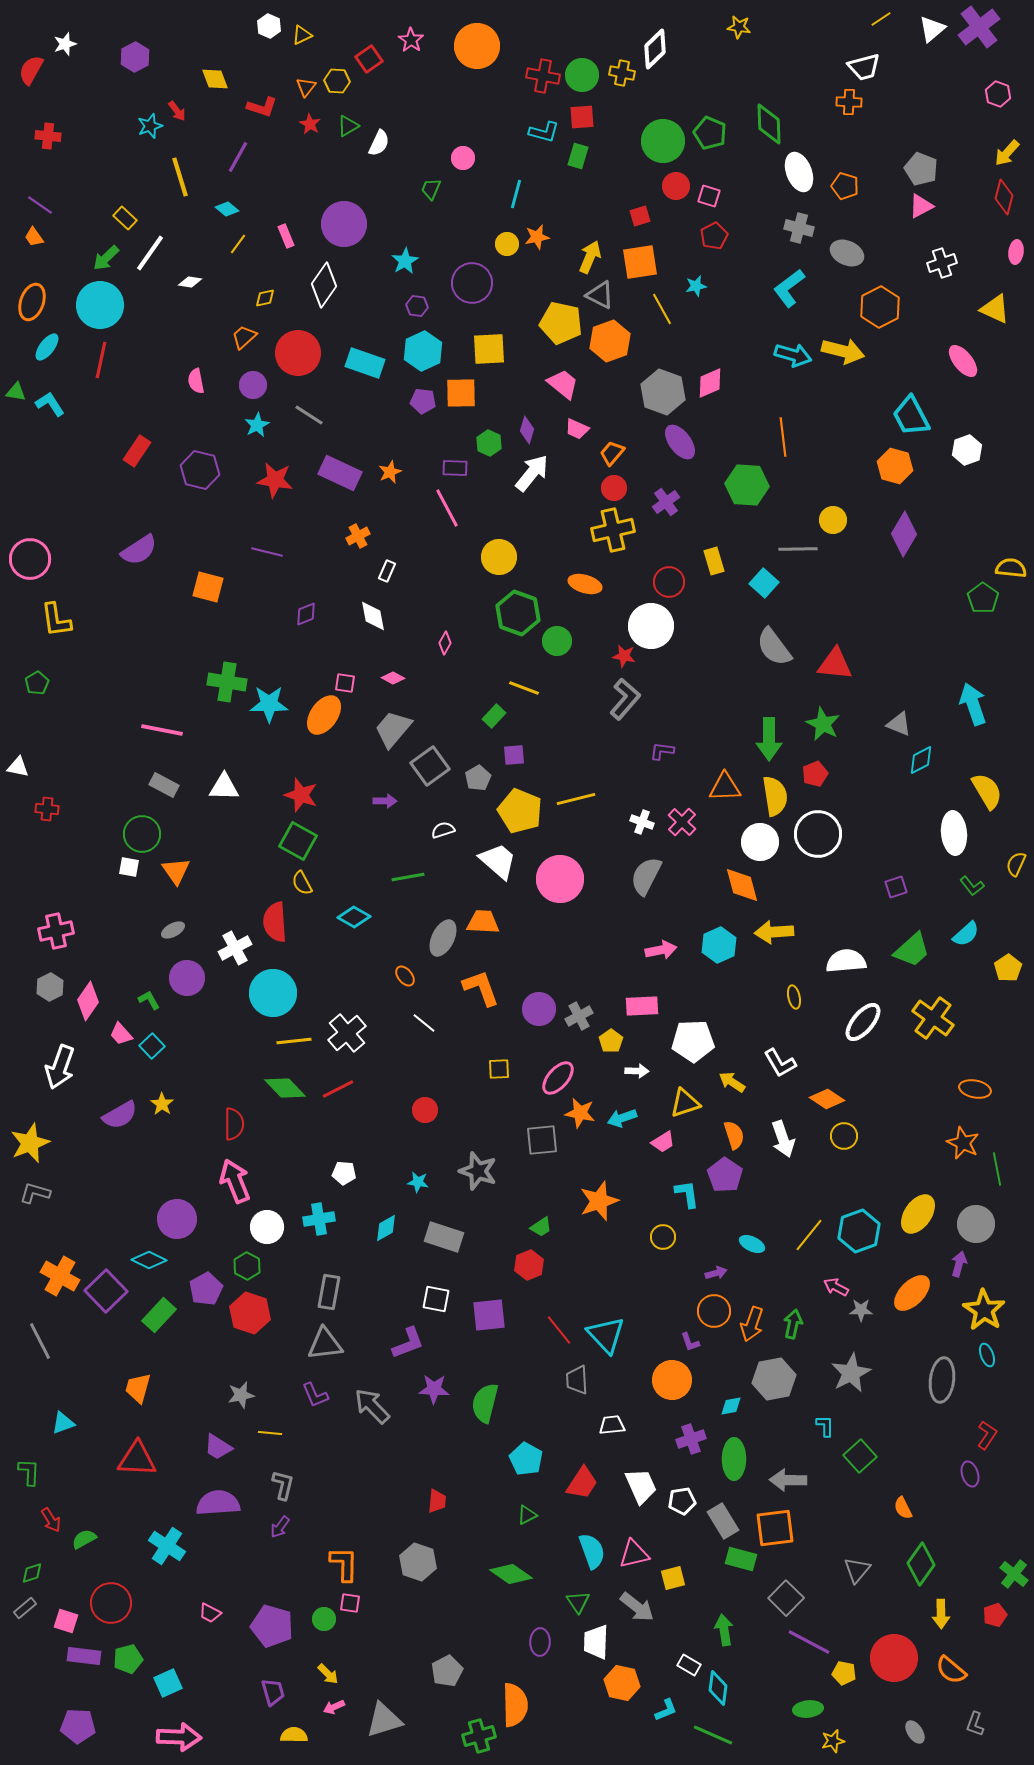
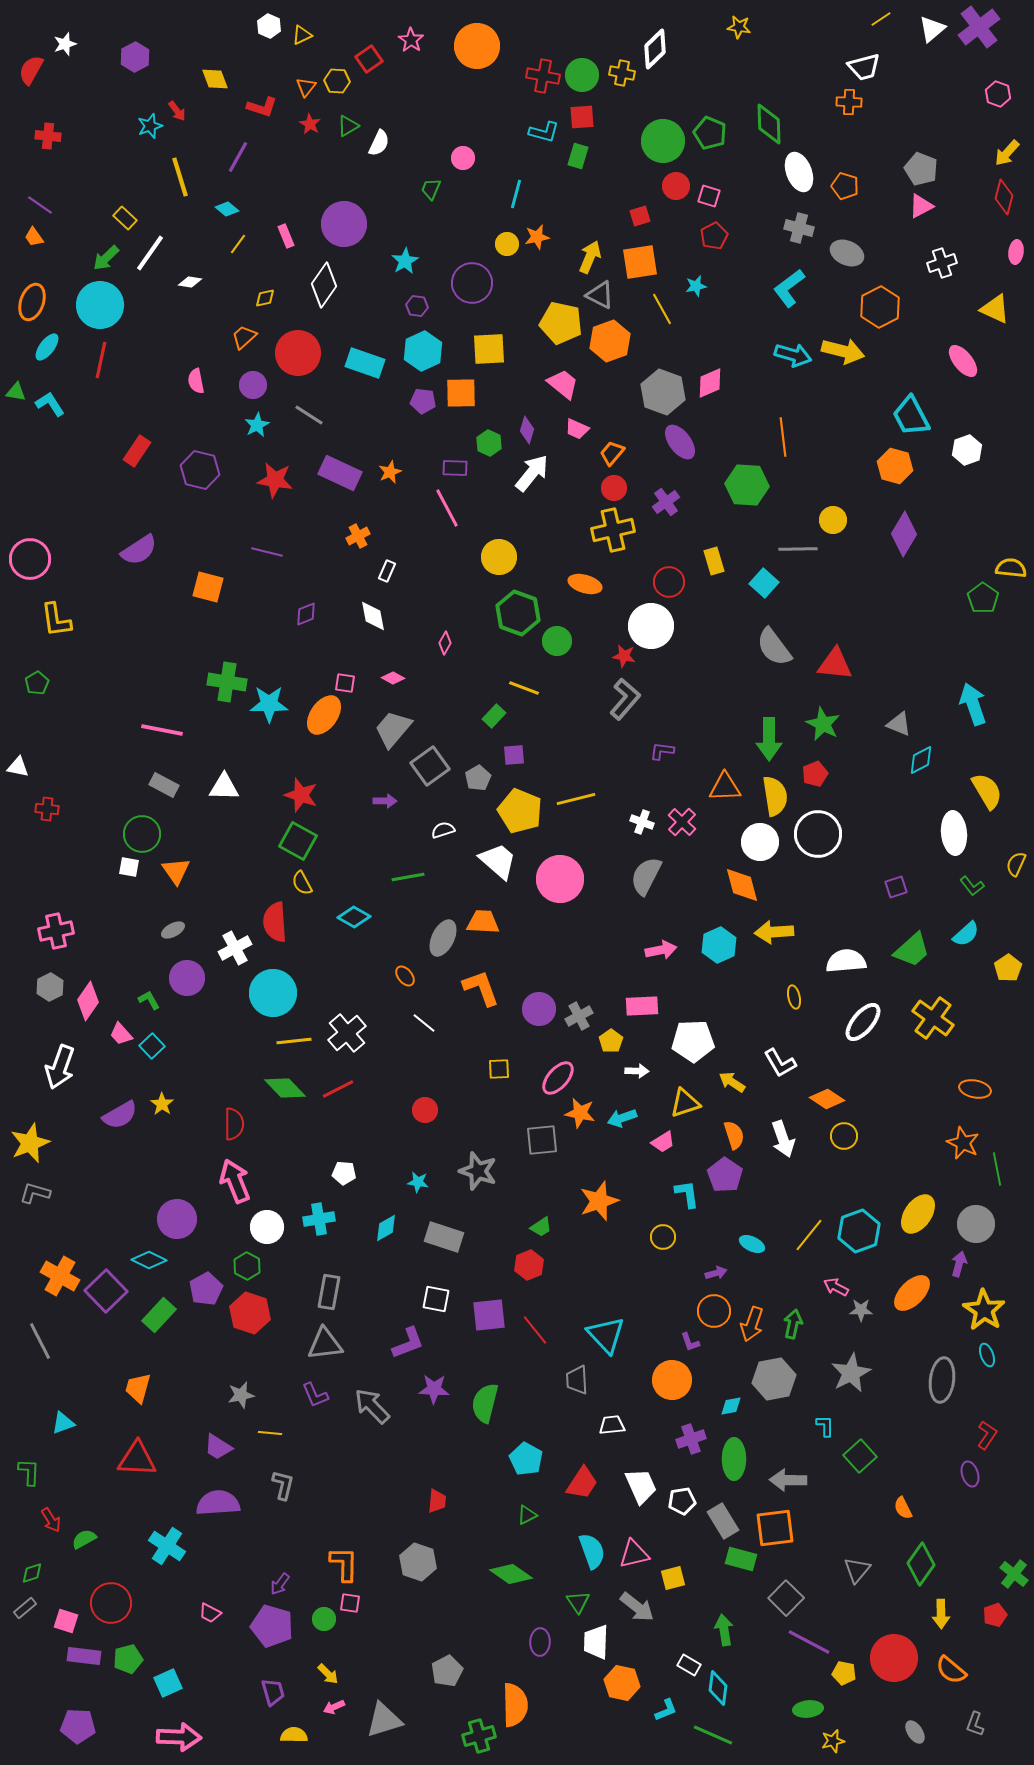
red line at (559, 1330): moved 24 px left
purple arrow at (280, 1527): moved 57 px down
